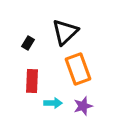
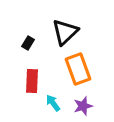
cyan arrow: rotated 126 degrees counterclockwise
